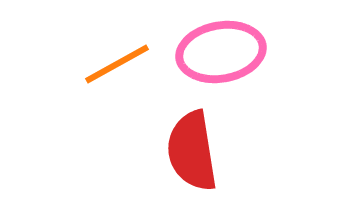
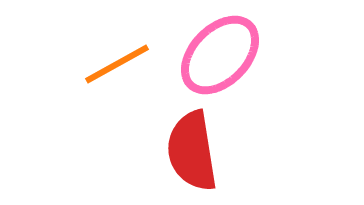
pink ellipse: moved 1 px left, 3 px down; rotated 36 degrees counterclockwise
